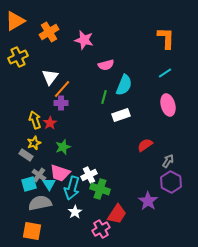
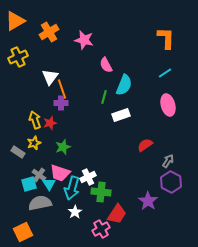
pink semicircle: rotated 77 degrees clockwise
orange line: rotated 60 degrees counterclockwise
red star: rotated 16 degrees clockwise
gray rectangle: moved 8 px left, 3 px up
white cross: moved 1 px left, 2 px down
green cross: moved 1 px right, 3 px down; rotated 12 degrees counterclockwise
orange square: moved 9 px left, 1 px down; rotated 36 degrees counterclockwise
